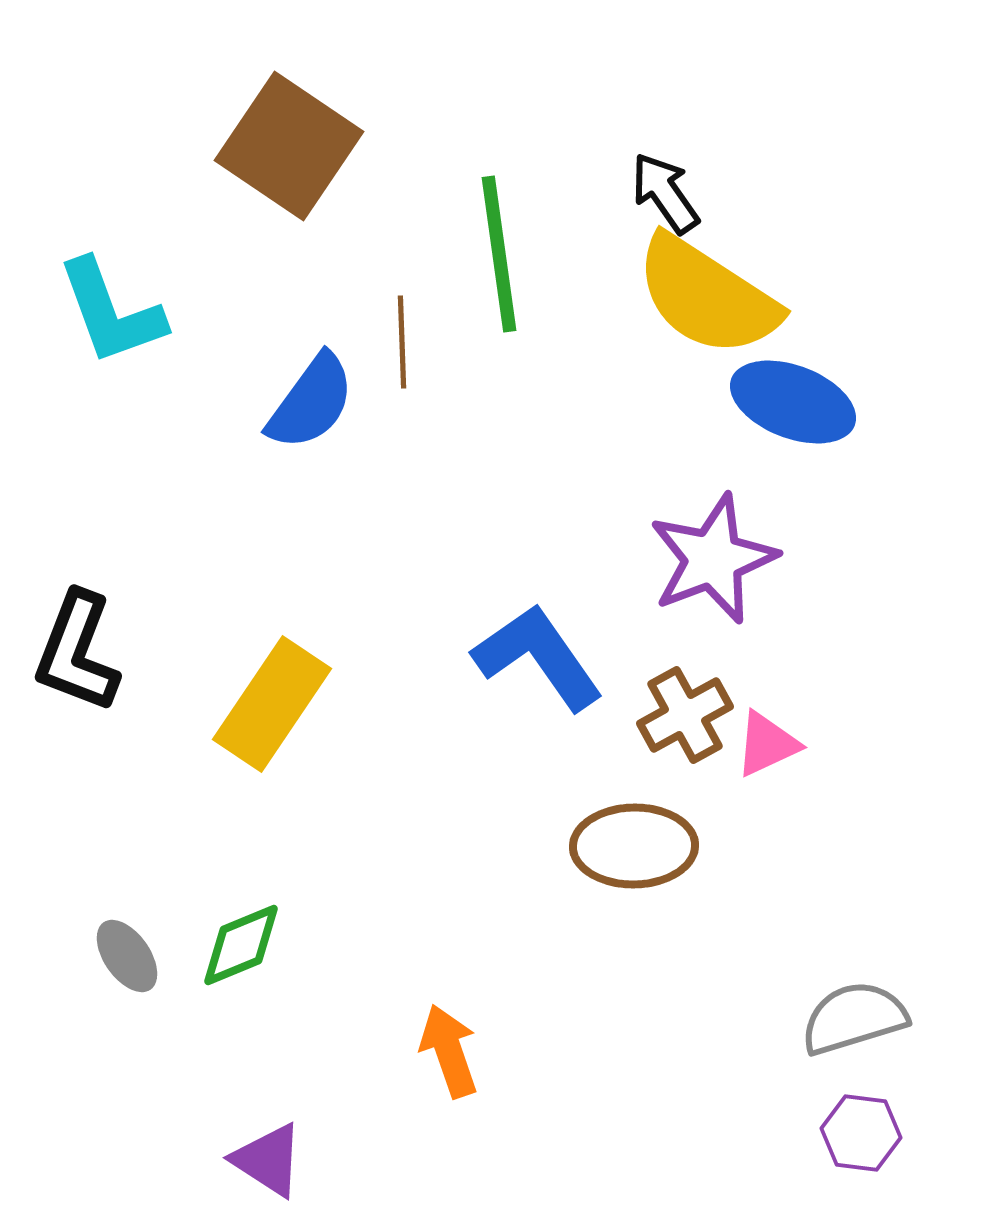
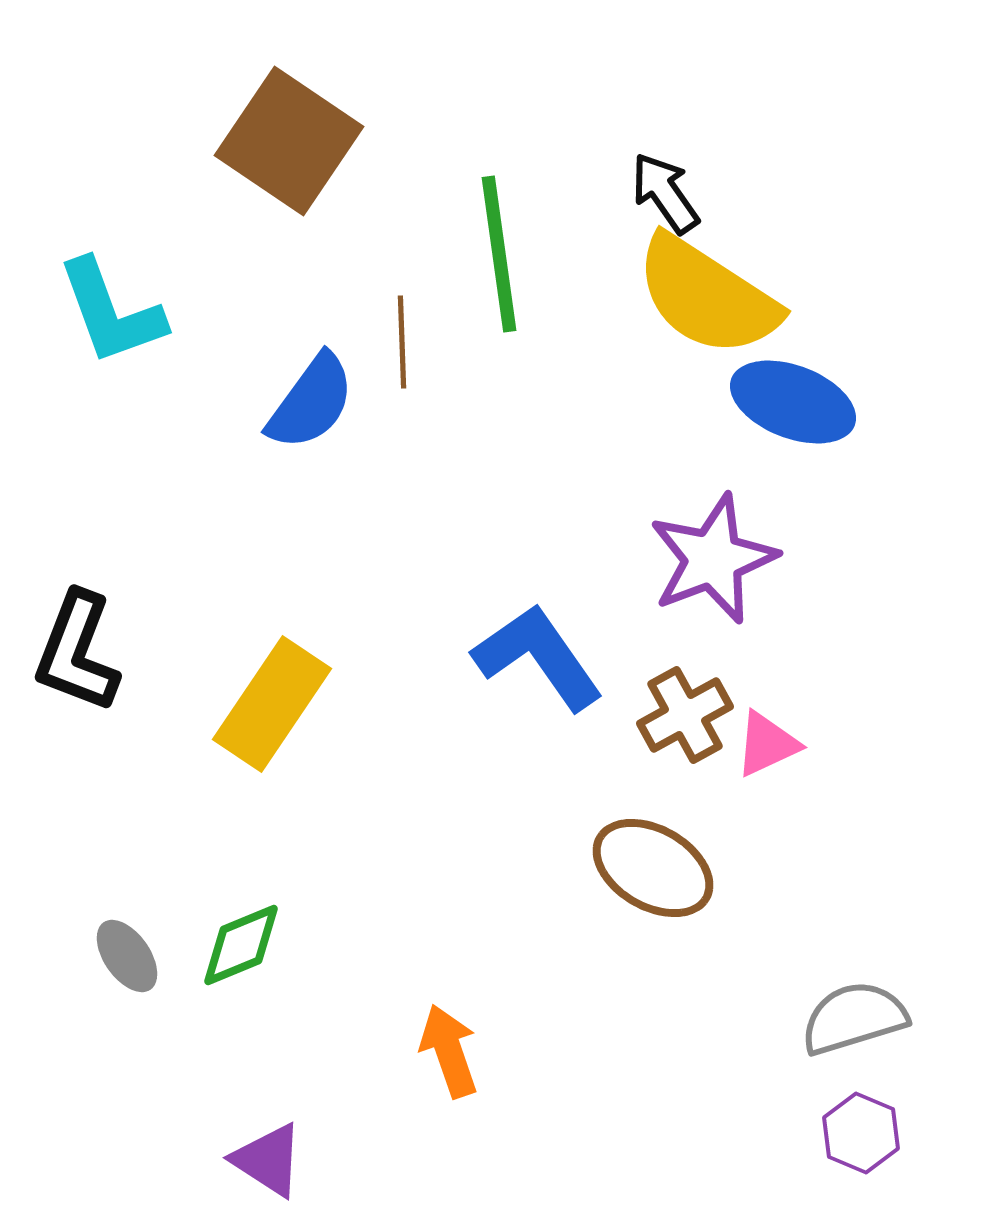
brown square: moved 5 px up
brown ellipse: moved 19 px right, 22 px down; rotated 31 degrees clockwise
purple hexagon: rotated 16 degrees clockwise
